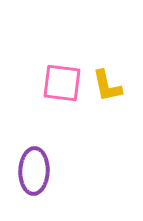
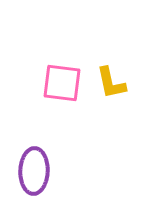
yellow L-shape: moved 4 px right, 3 px up
